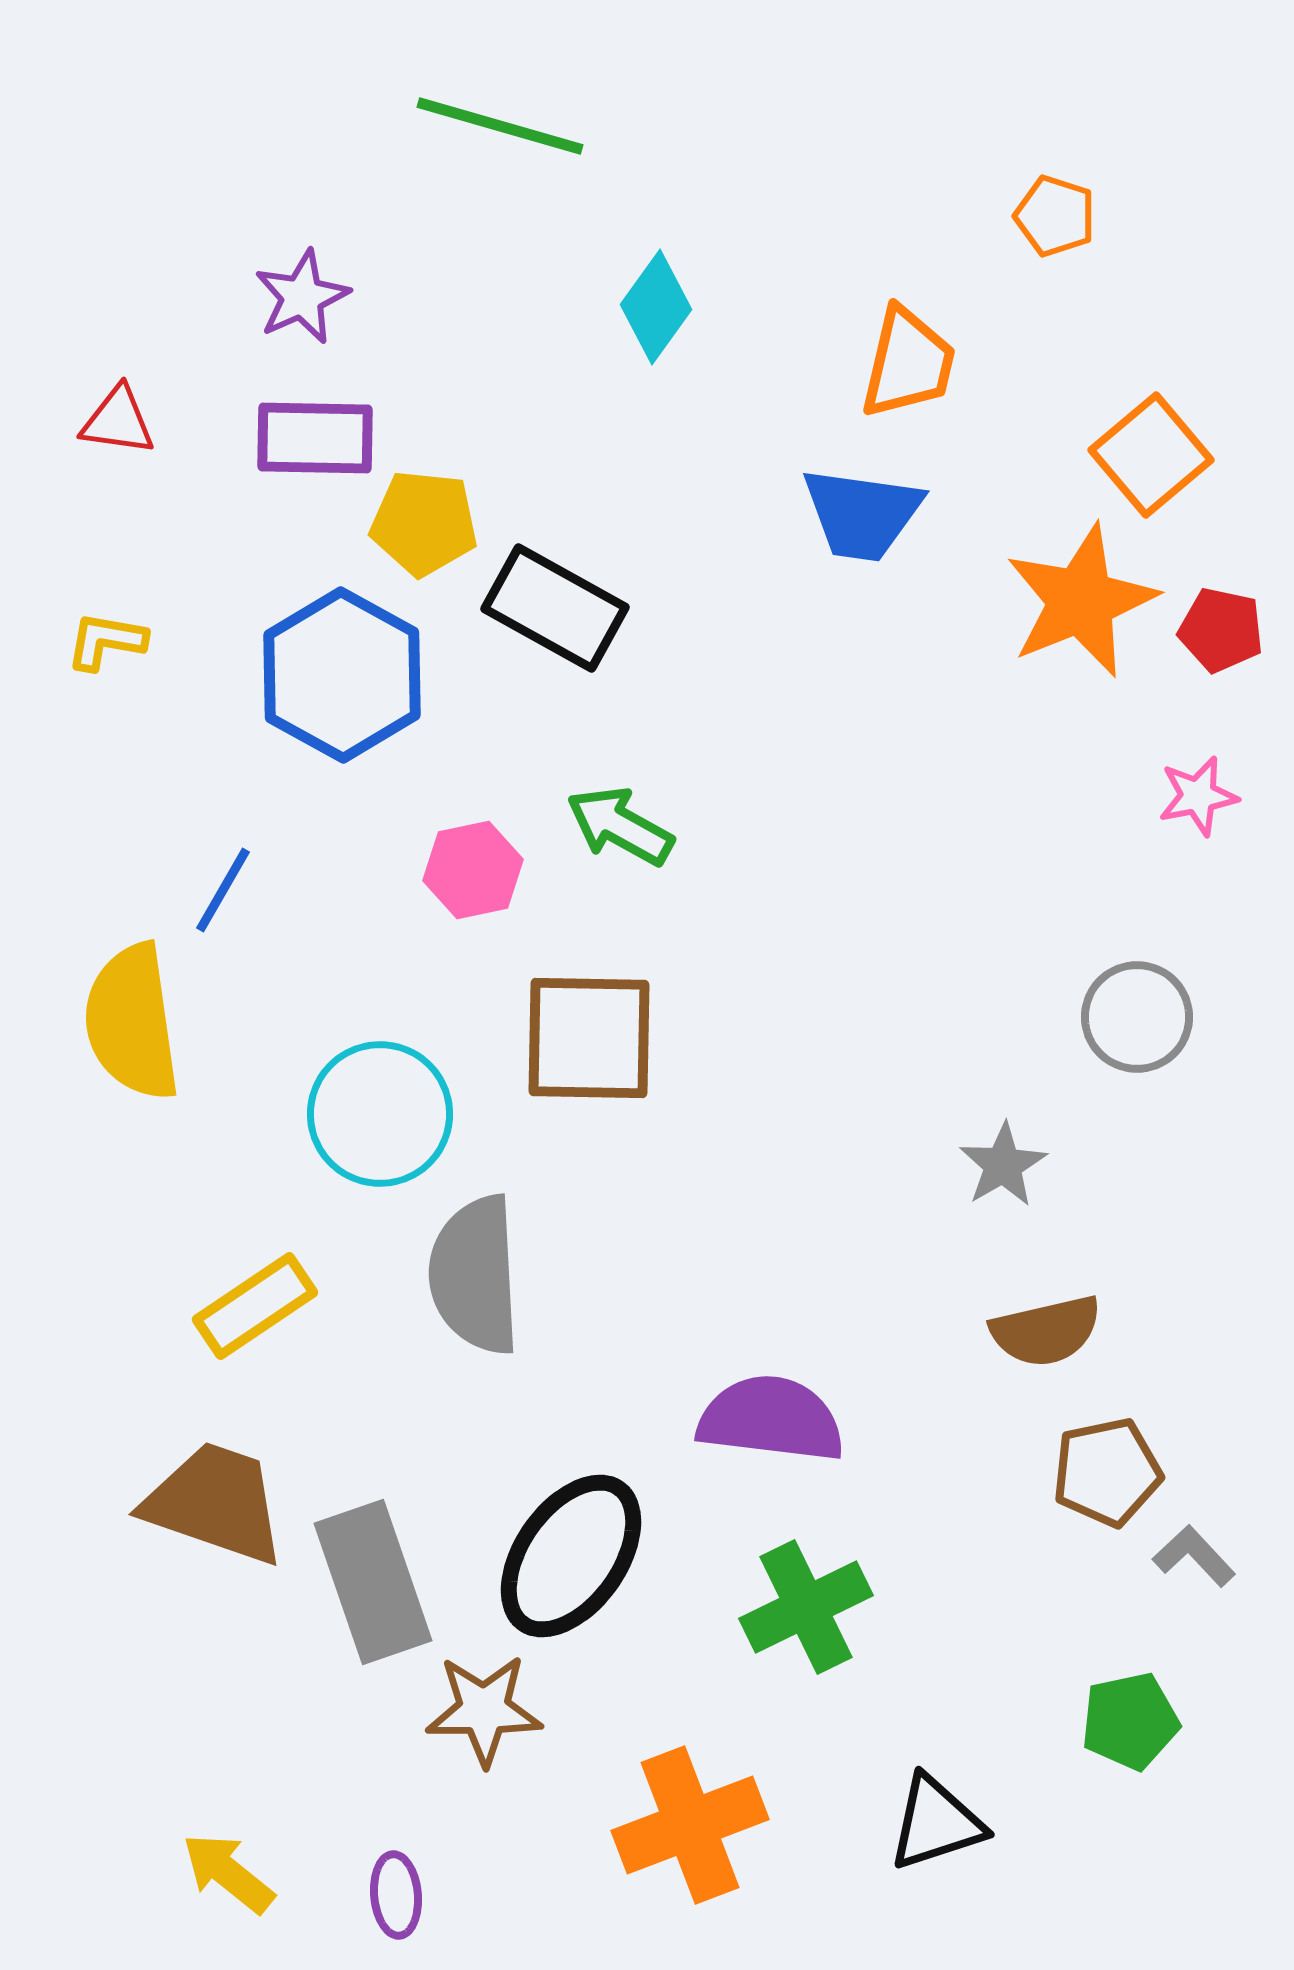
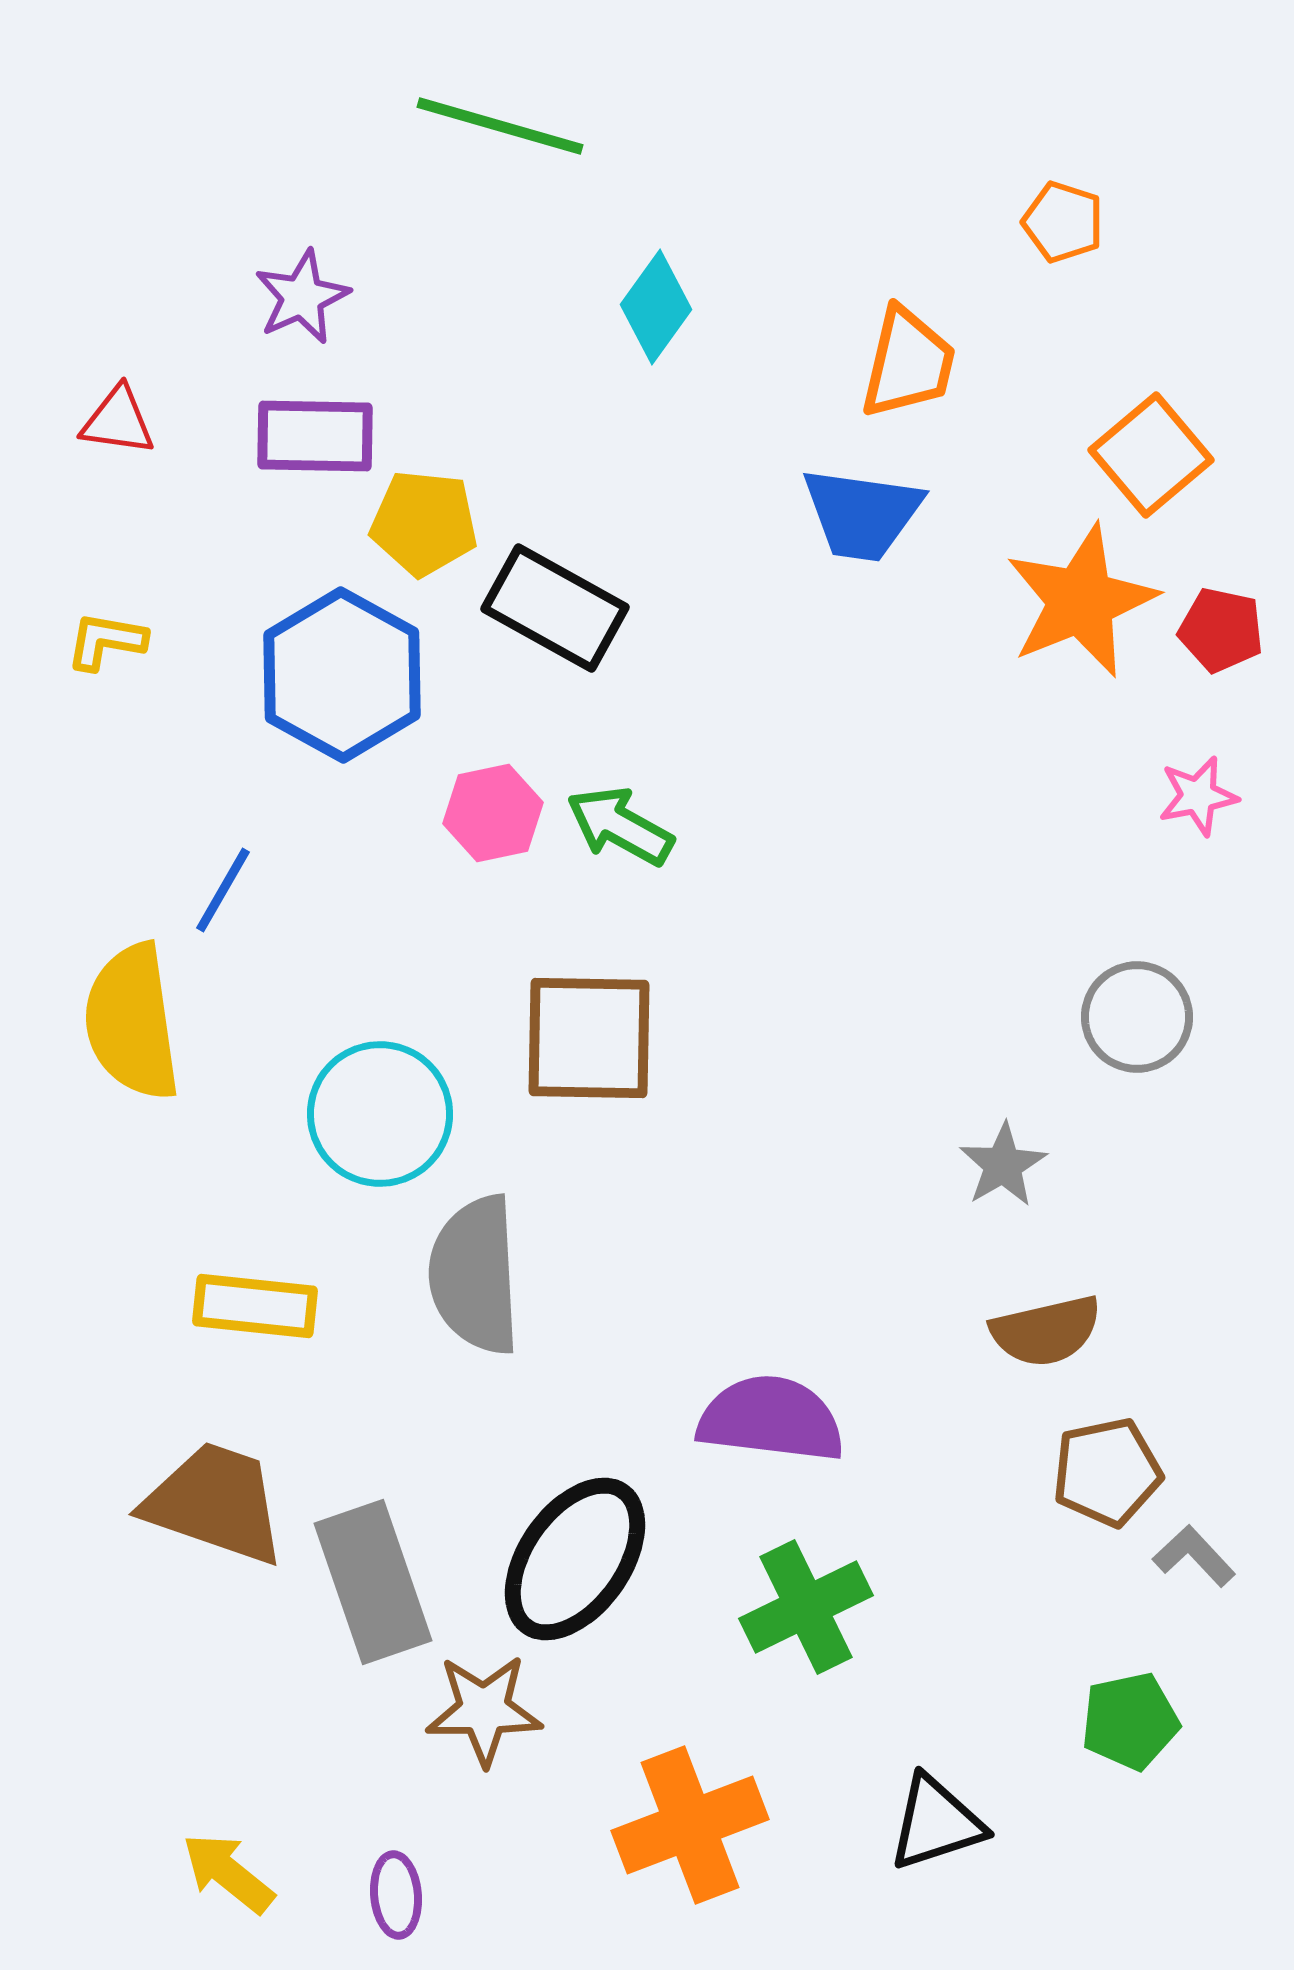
orange pentagon: moved 8 px right, 6 px down
purple rectangle: moved 2 px up
pink hexagon: moved 20 px right, 57 px up
yellow rectangle: rotated 40 degrees clockwise
black ellipse: moved 4 px right, 3 px down
